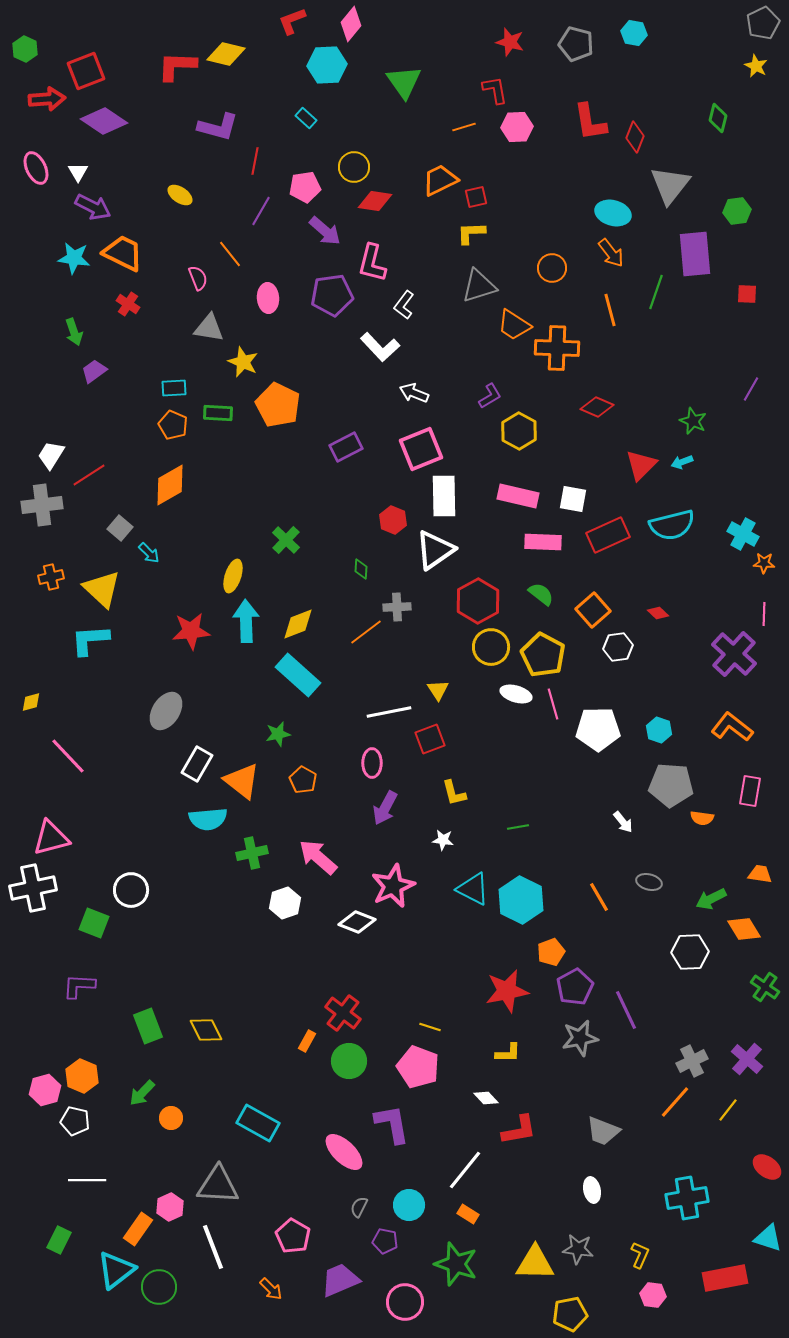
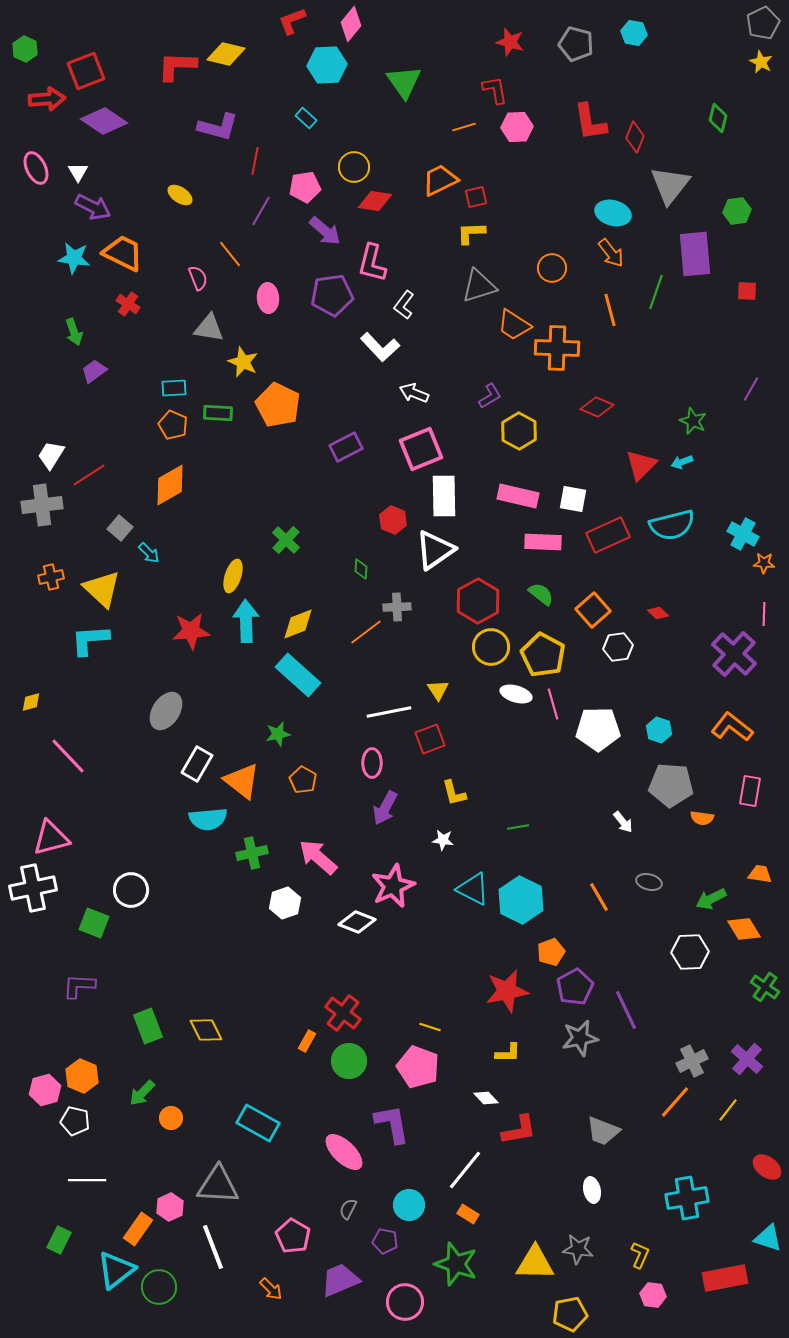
yellow star at (756, 66): moved 5 px right, 4 px up
red square at (747, 294): moved 3 px up
gray semicircle at (359, 1207): moved 11 px left, 2 px down
